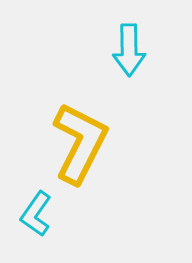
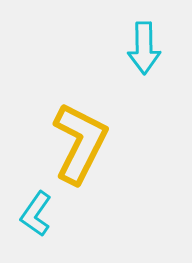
cyan arrow: moved 15 px right, 2 px up
